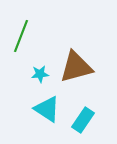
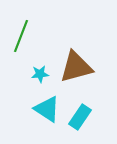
cyan rectangle: moved 3 px left, 3 px up
